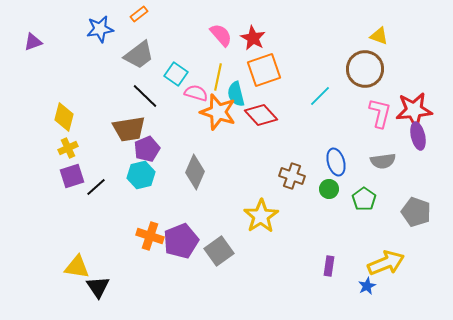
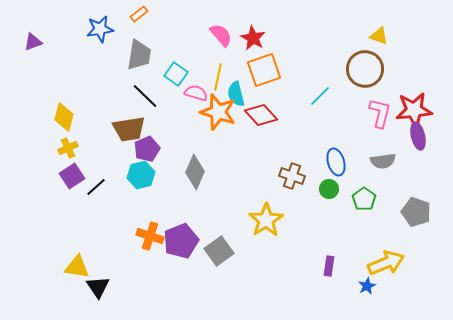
gray trapezoid at (139, 55): rotated 44 degrees counterclockwise
purple square at (72, 176): rotated 15 degrees counterclockwise
yellow star at (261, 216): moved 5 px right, 4 px down
